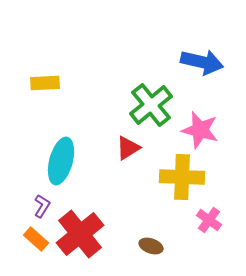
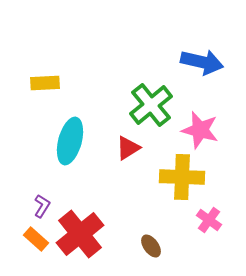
cyan ellipse: moved 9 px right, 20 px up
brown ellipse: rotated 35 degrees clockwise
